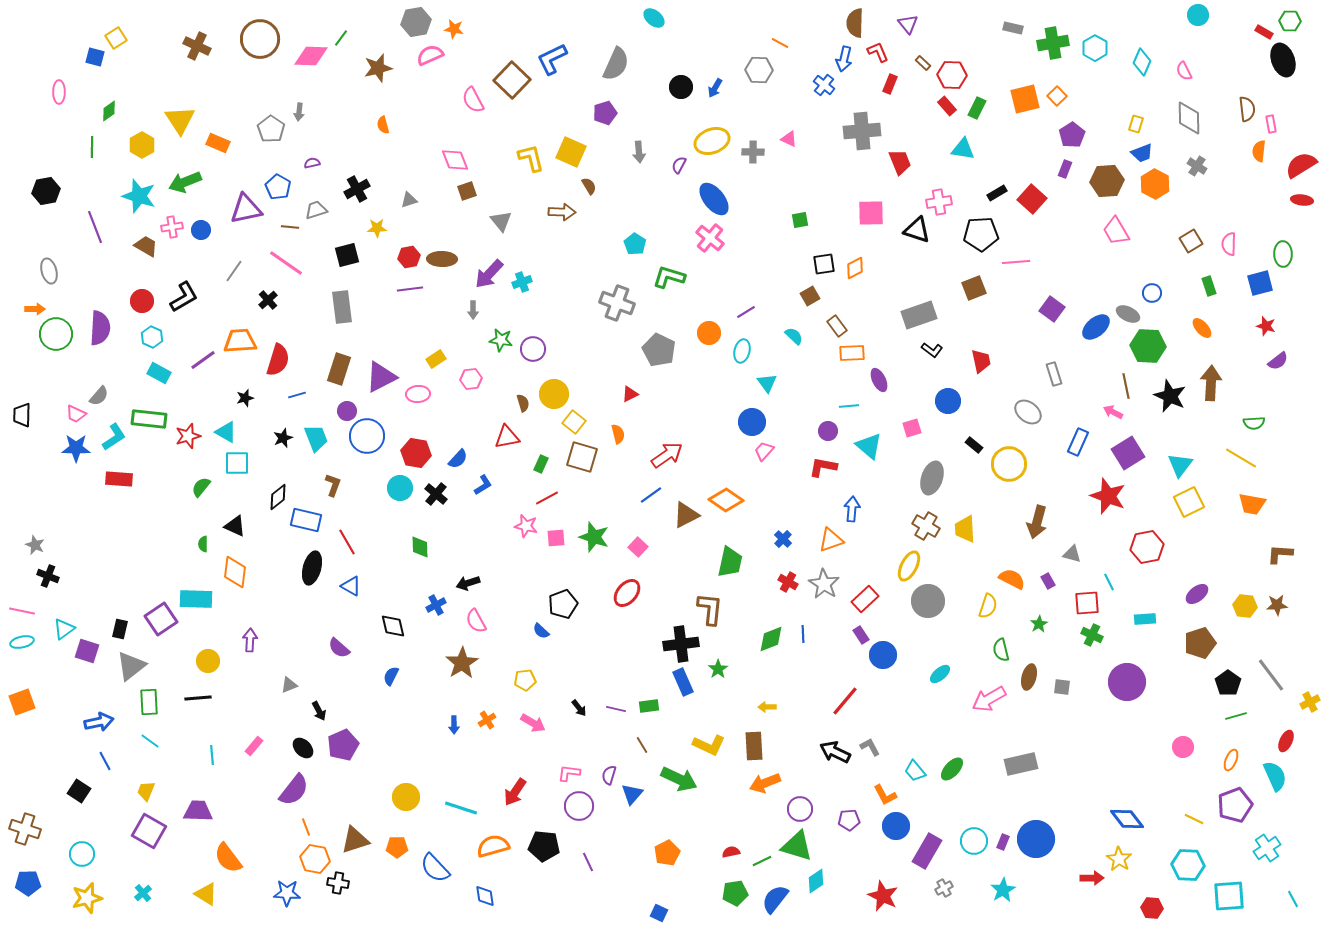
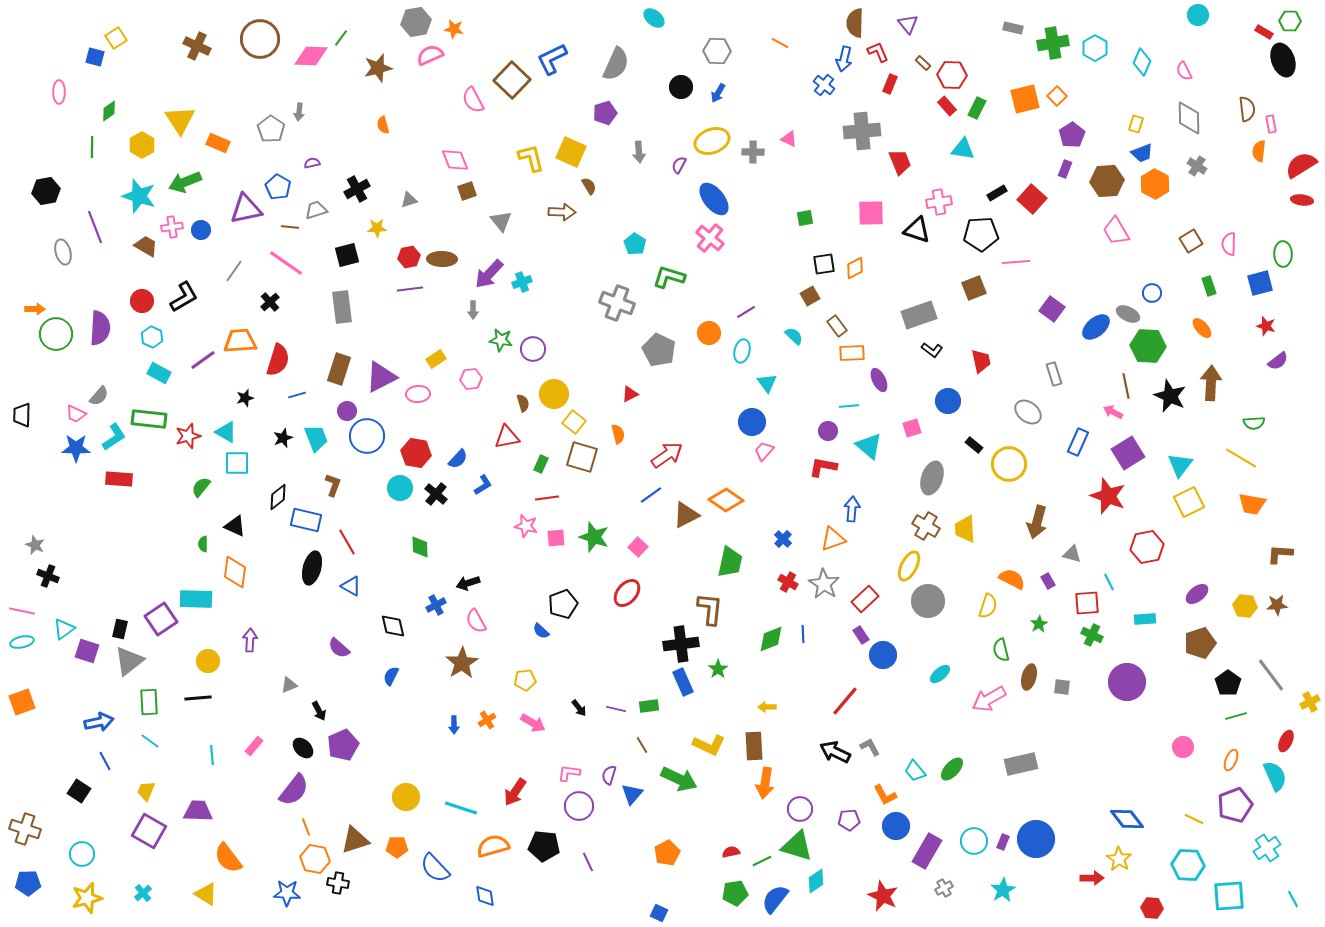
gray hexagon at (759, 70): moved 42 px left, 19 px up
blue arrow at (715, 88): moved 3 px right, 5 px down
green square at (800, 220): moved 5 px right, 2 px up
gray ellipse at (49, 271): moved 14 px right, 19 px up
black cross at (268, 300): moved 2 px right, 2 px down
red line at (547, 498): rotated 20 degrees clockwise
orange triangle at (831, 540): moved 2 px right, 1 px up
gray triangle at (131, 666): moved 2 px left, 5 px up
orange arrow at (765, 783): rotated 60 degrees counterclockwise
